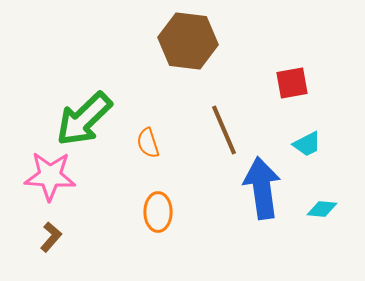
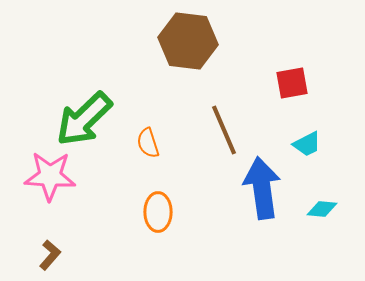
brown L-shape: moved 1 px left, 18 px down
